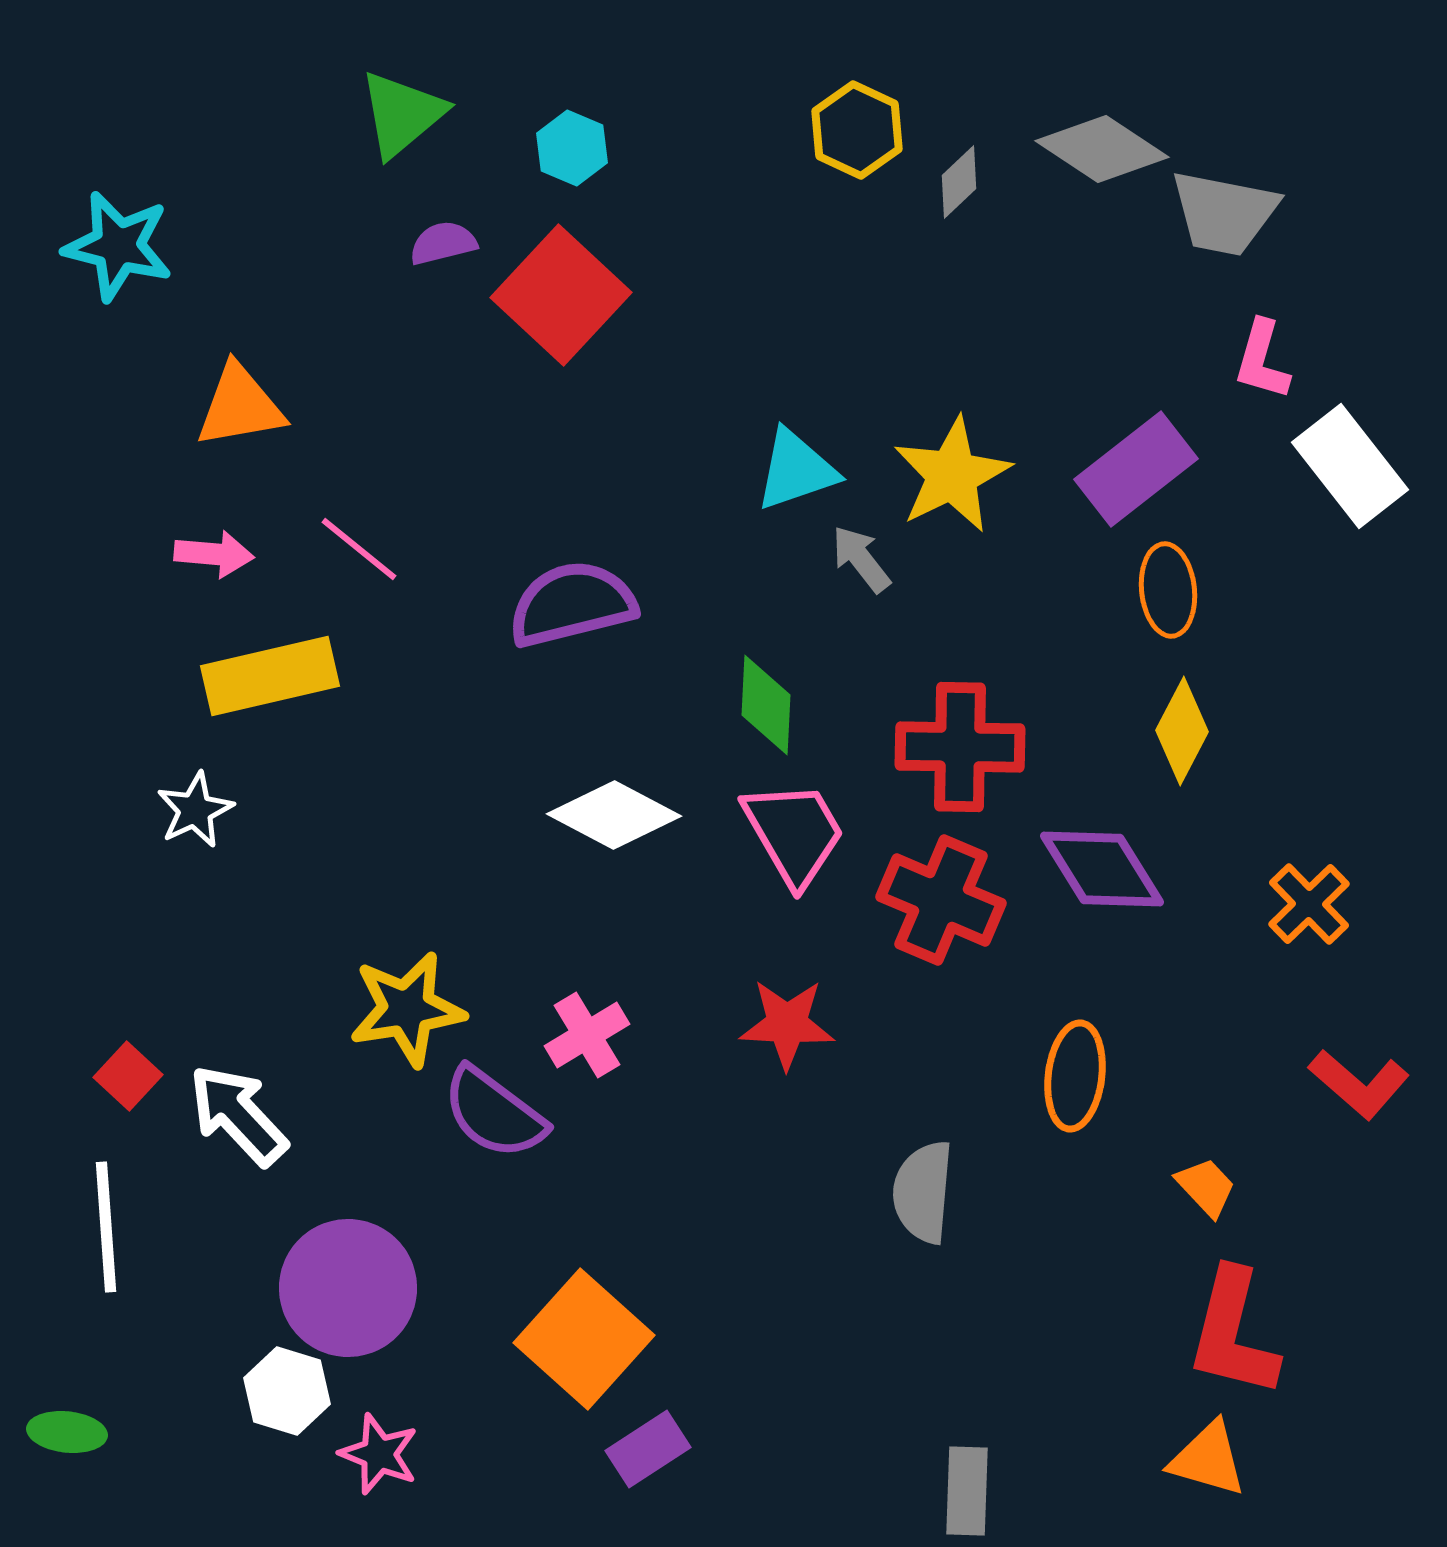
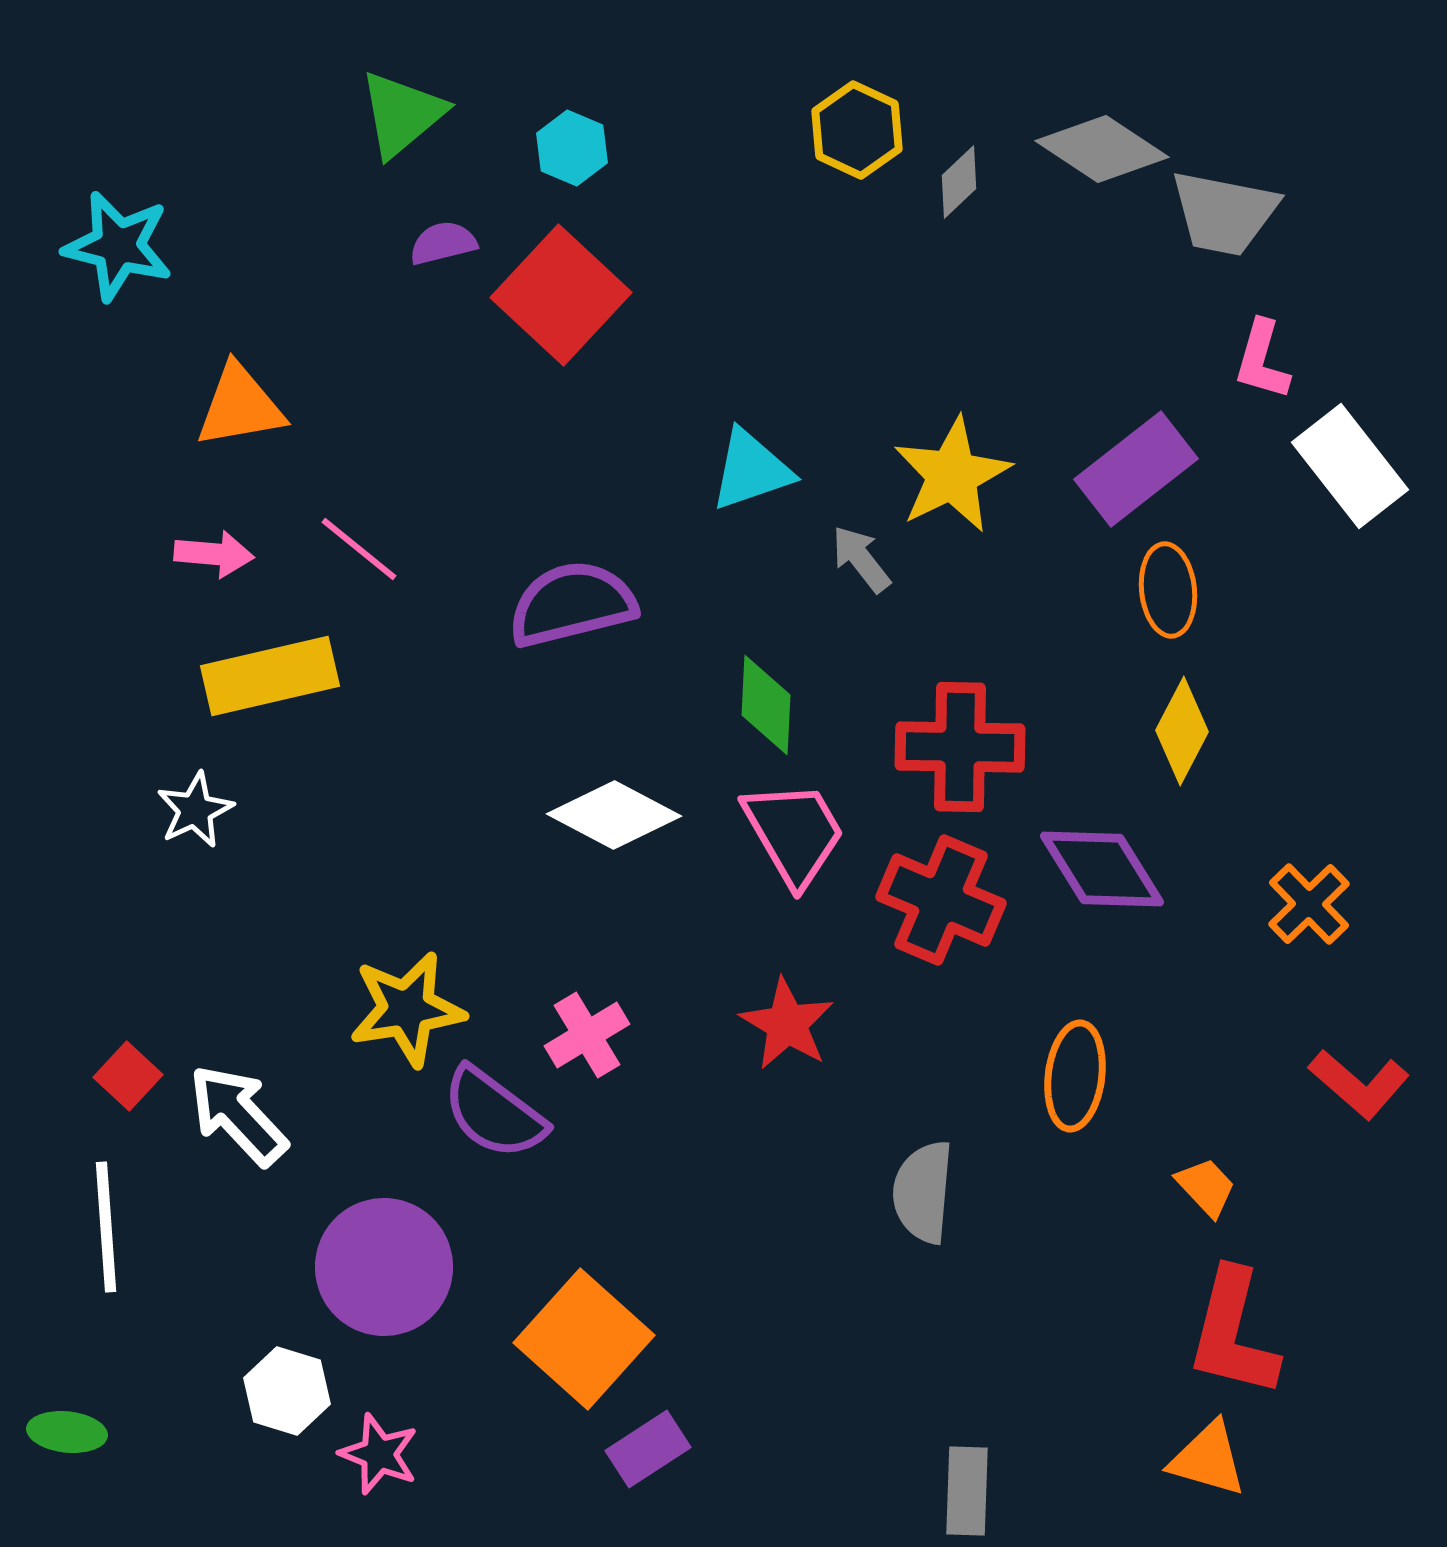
cyan triangle at (796, 470): moved 45 px left
red star at (787, 1024): rotated 28 degrees clockwise
purple circle at (348, 1288): moved 36 px right, 21 px up
